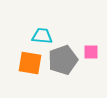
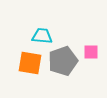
gray pentagon: moved 1 px down
